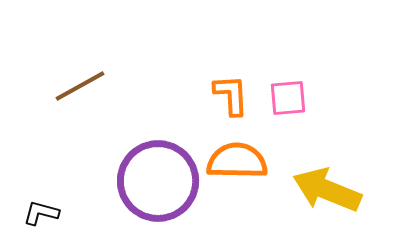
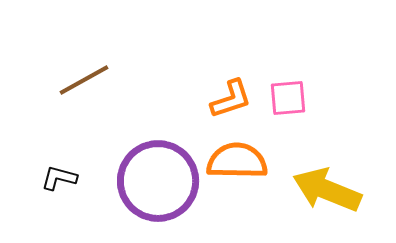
brown line: moved 4 px right, 6 px up
orange L-shape: moved 4 px down; rotated 75 degrees clockwise
black L-shape: moved 18 px right, 35 px up
